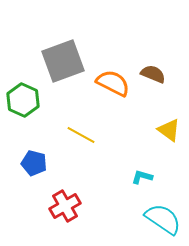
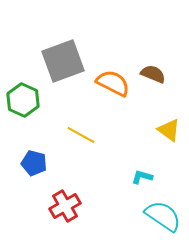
cyan semicircle: moved 3 px up
